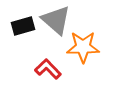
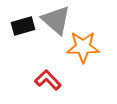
red L-shape: moved 11 px down
